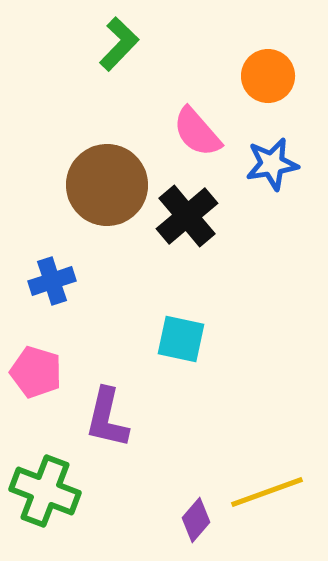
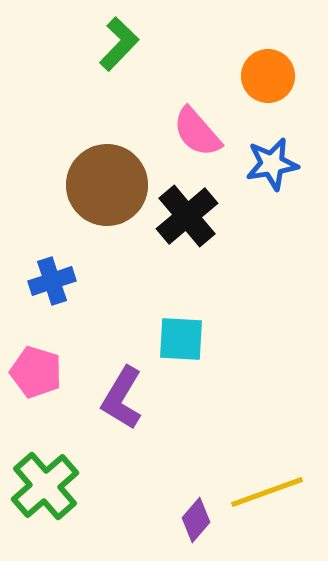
cyan square: rotated 9 degrees counterclockwise
purple L-shape: moved 15 px right, 20 px up; rotated 18 degrees clockwise
green cross: moved 5 px up; rotated 28 degrees clockwise
